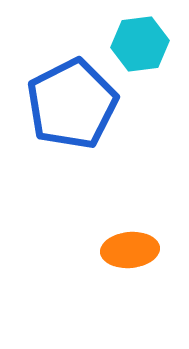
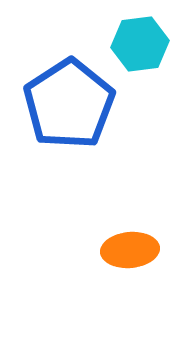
blue pentagon: moved 3 px left; rotated 6 degrees counterclockwise
